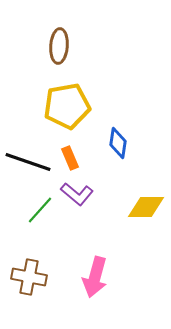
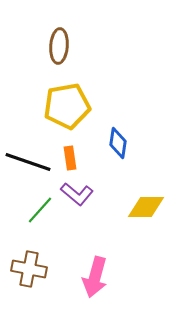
orange rectangle: rotated 15 degrees clockwise
brown cross: moved 8 px up
